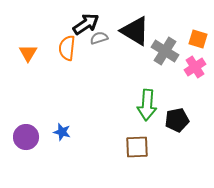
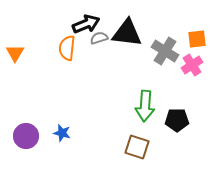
black arrow: rotated 12 degrees clockwise
black triangle: moved 8 px left, 2 px down; rotated 24 degrees counterclockwise
orange square: moved 1 px left; rotated 24 degrees counterclockwise
orange triangle: moved 13 px left
pink cross: moved 3 px left, 2 px up
green arrow: moved 2 px left, 1 px down
black pentagon: rotated 10 degrees clockwise
blue star: moved 1 px down
purple circle: moved 1 px up
brown square: rotated 20 degrees clockwise
